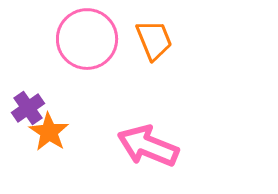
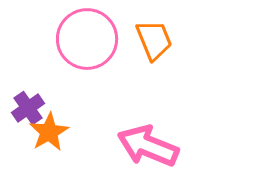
orange star: rotated 9 degrees clockwise
